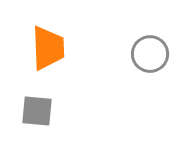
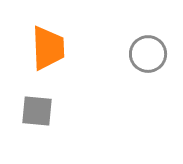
gray circle: moved 2 px left
